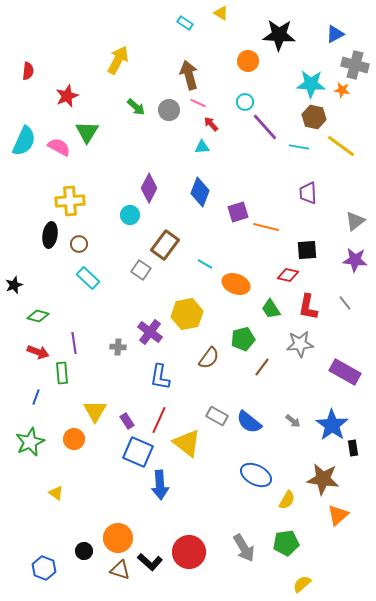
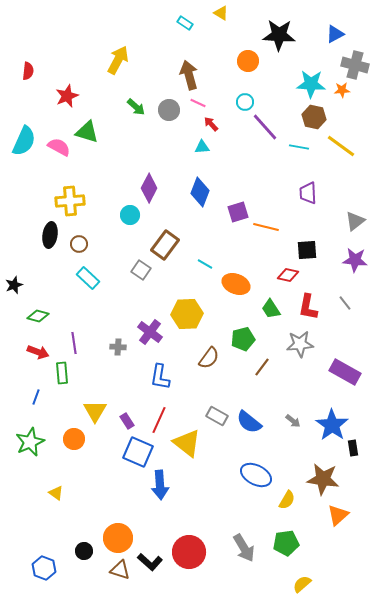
orange star at (342, 90): rotated 14 degrees counterclockwise
green triangle at (87, 132): rotated 45 degrees counterclockwise
yellow hexagon at (187, 314): rotated 8 degrees clockwise
